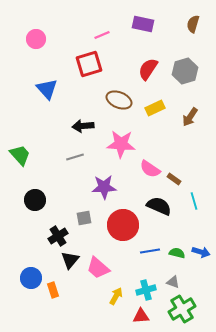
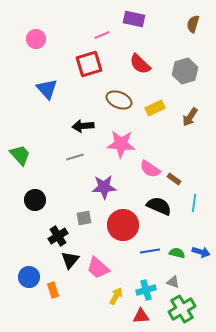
purple rectangle: moved 9 px left, 5 px up
red semicircle: moved 8 px left, 5 px up; rotated 80 degrees counterclockwise
cyan line: moved 2 px down; rotated 24 degrees clockwise
blue circle: moved 2 px left, 1 px up
